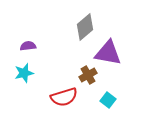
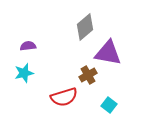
cyan square: moved 1 px right, 5 px down
